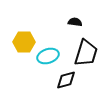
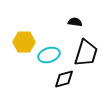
cyan ellipse: moved 1 px right, 1 px up
black diamond: moved 2 px left, 1 px up
